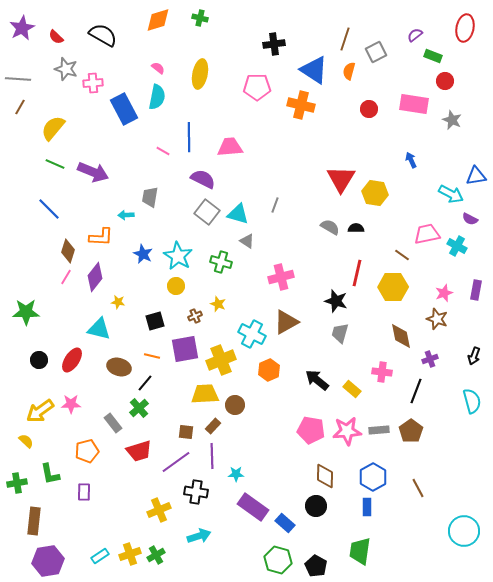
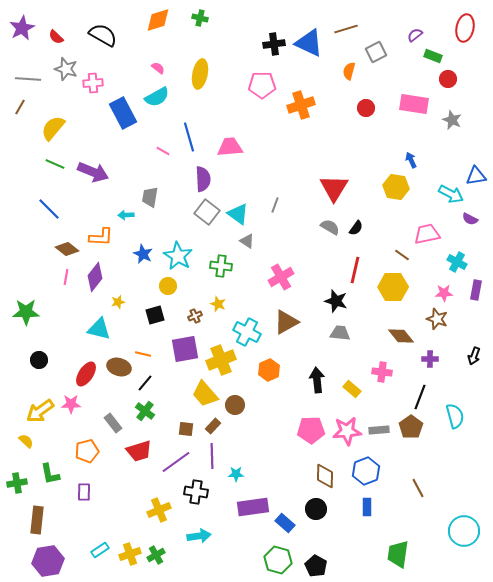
brown line at (345, 39): moved 1 px right, 10 px up; rotated 55 degrees clockwise
blue triangle at (314, 70): moved 5 px left, 27 px up; rotated 8 degrees counterclockwise
gray line at (18, 79): moved 10 px right
red circle at (445, 81): moved 3 px right, 2 px up
pink pentagon at (257, 87): moved 5 px right, 2 px up
cyan semicircle at (157, 97): rotated 50 degrees clockwise
orange cross at (301, 105): rotated 32 degrees counterclockwise
blue rectangle at (124, 109): moved 1 px left, 4 px down
red circle at (369, 109): moved 3 px left, 1 px up
blue line at (189, 137): rotated 16 degrees counterclockwise
purple semicircle at (203, 179): rotated 60 degrees clockwise
red triangle at (341, 179): moved 7 px left, 9 px down
yellow hexagon at (375, 193): moved 21 px right, 6 px up
cyan triangle at (238, 214): rotated 20 degrees clockwise
black semicircle at (356, 228): rotated 126 degrees clockwise
cyan cross at (457, 246): moved 16 px down
brown diamond at (68, 251): moved 1 px left, 2 px up; rotated 70 degrees counterclockwise
green cross at (221, 262): moved 4 px down; rotated 10 degrees counterclockwise
red line at (357, 273): moved 2 px left, 3 px up
pink line at (66, 277): rotated 21 degrees counterclockwise
pink cross at (281, 277): rotated 15 degrees counterclockwise
yellow circle at (176, 286): moved 8 px left
pink star at (444, 293): rotated 18 degrees clockwise
yellow star at (118, 302): rotated 24 degrees counterclockwise
black square at (155, 321): moved 6 px up
gray trapezoid at (340, 333): rotated 80 degrees clockwise
cyan cross at (252, 334): moved 5 px left, 2 px up
brown diamond at (401, 336): rotated 28 degrees counterclockwise
orange line at (152, 356): moved 9 px left, 2 px up
purple cross at (430, 359): rotated 21 degrees clockwise
red ellipse at (72, 360): moved 14 px right, 14 px down
black arrow at (317, 380): rotated 45 degrees clockwise
black line at (416, 391): moved 4 px right, 6 px down
yellow trapezoid at (205, 394): rotated 128 degrees counterclockwise
cyan semicircle at (472, 401): moved 17 px left, 15 px down
green cross at (139, 408): moved 6 px right, 3 px down; rotated 12 degrees counterclockwise
pink pentagon at (311, 430): rotated 12 degrees counterclockwise
brown pentagon at (411, 431): moved 4 px up
brown square at (186, 432): moved 3 px up
blue hexagon at (373, 477): moved 7 px left, 6 px up; rotated 8 degrees clockwise
black circle at (316, 506): moved 3 px down
purple rectangle at (253, 507): rotated 44 degrees counterclockwise
brown rectangle at (34, 521): moved 3 px right, 1 px up
cyan arrow at (199, 536): rotated 10 degrees clockwise
green trapezoid at (360, 551): moved 38 px right, 3 px down
cyan rectangle at (100, 556): moved 6 px up
